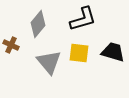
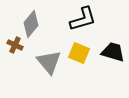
gray diamond: moved 7 px left
brown cross: moved 4 px right
yellow square: rotated 15 degrees clockwise
